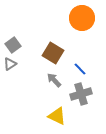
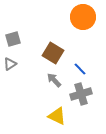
orange circle: moved 1 px right, 1 px up
gray square: moved 6 px up; rotated 21 degrees clockwise
